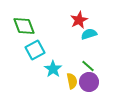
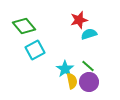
red star: rotated 12 degrees clockwise
green diamond: rotated 20 degrees counterclockwise
cyan star: moved 12 px right
